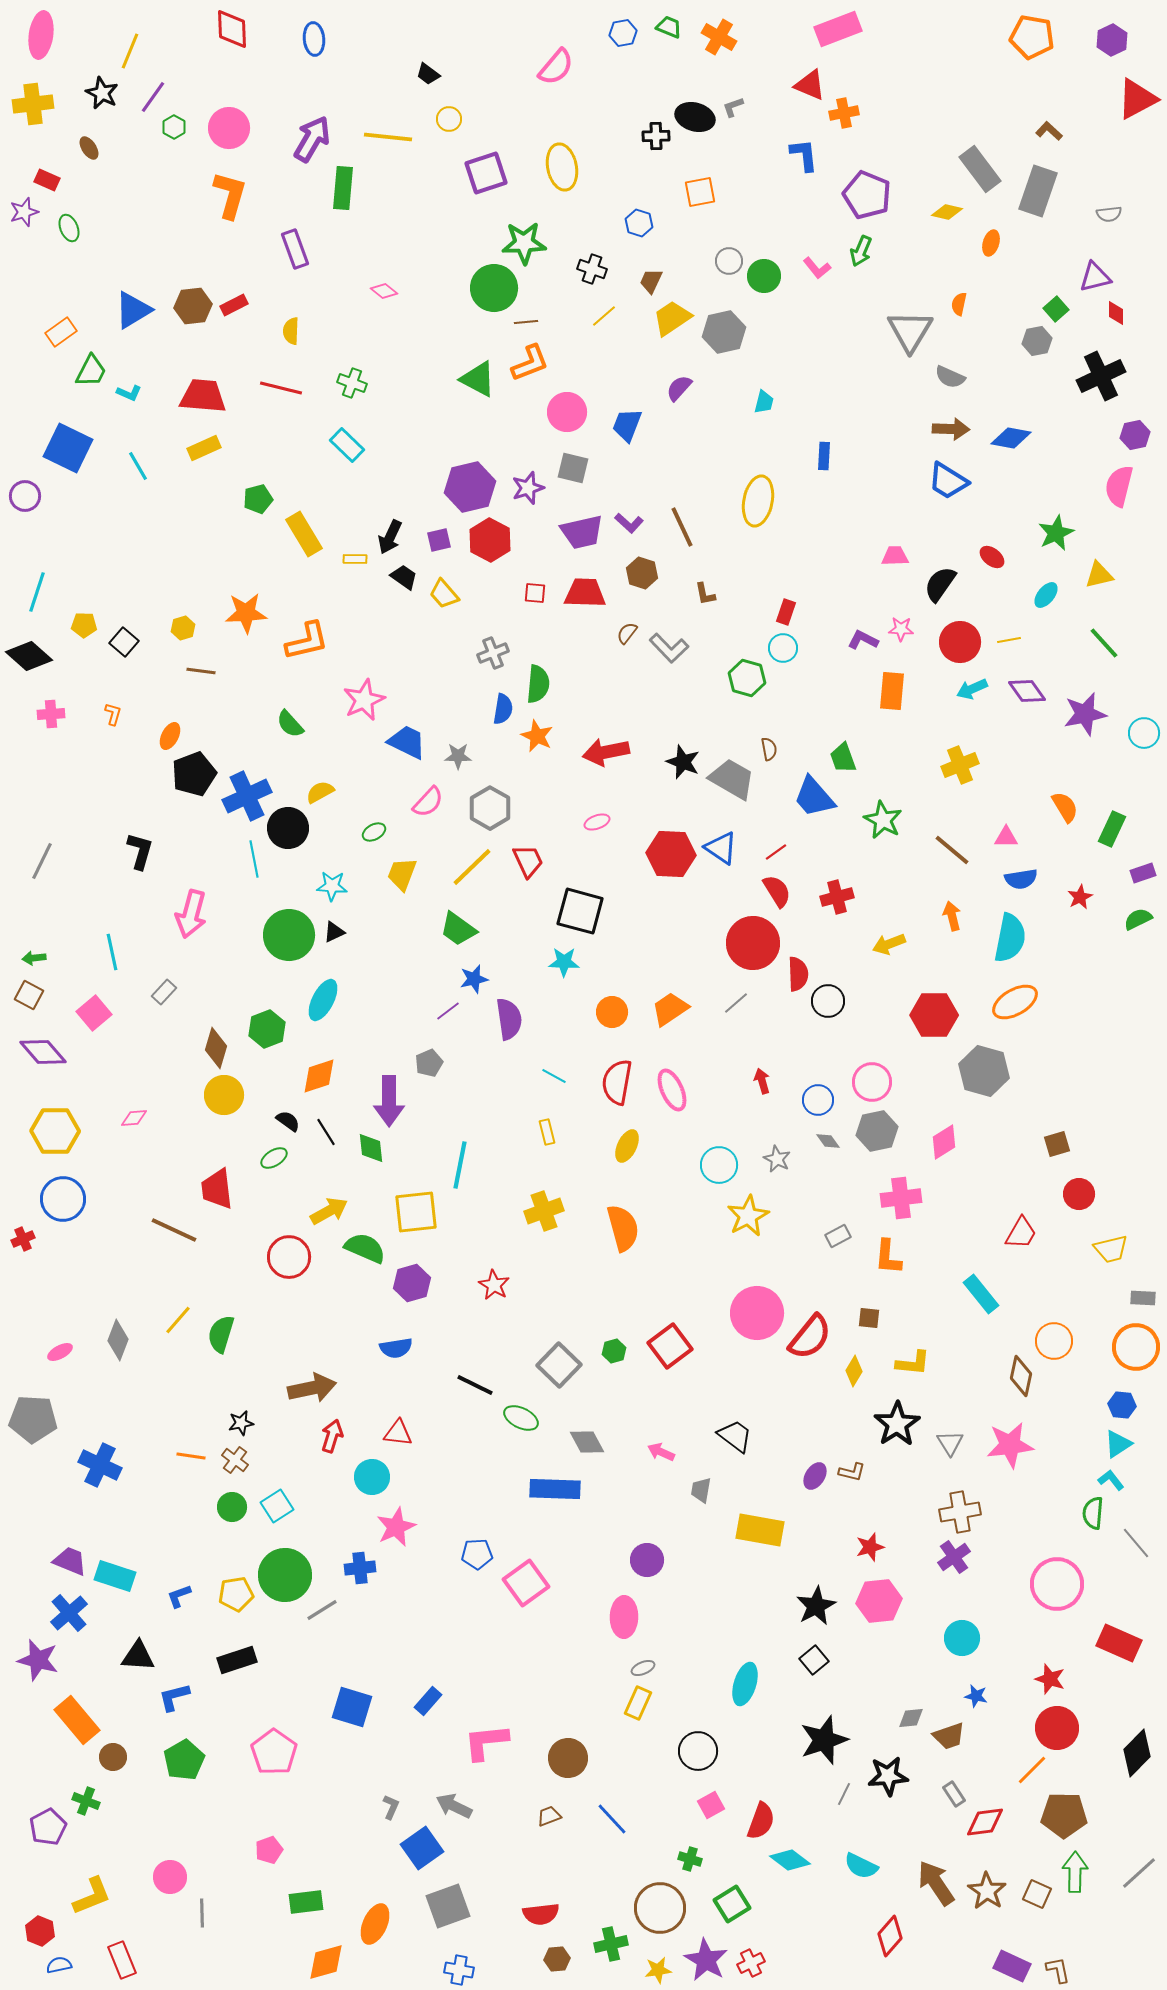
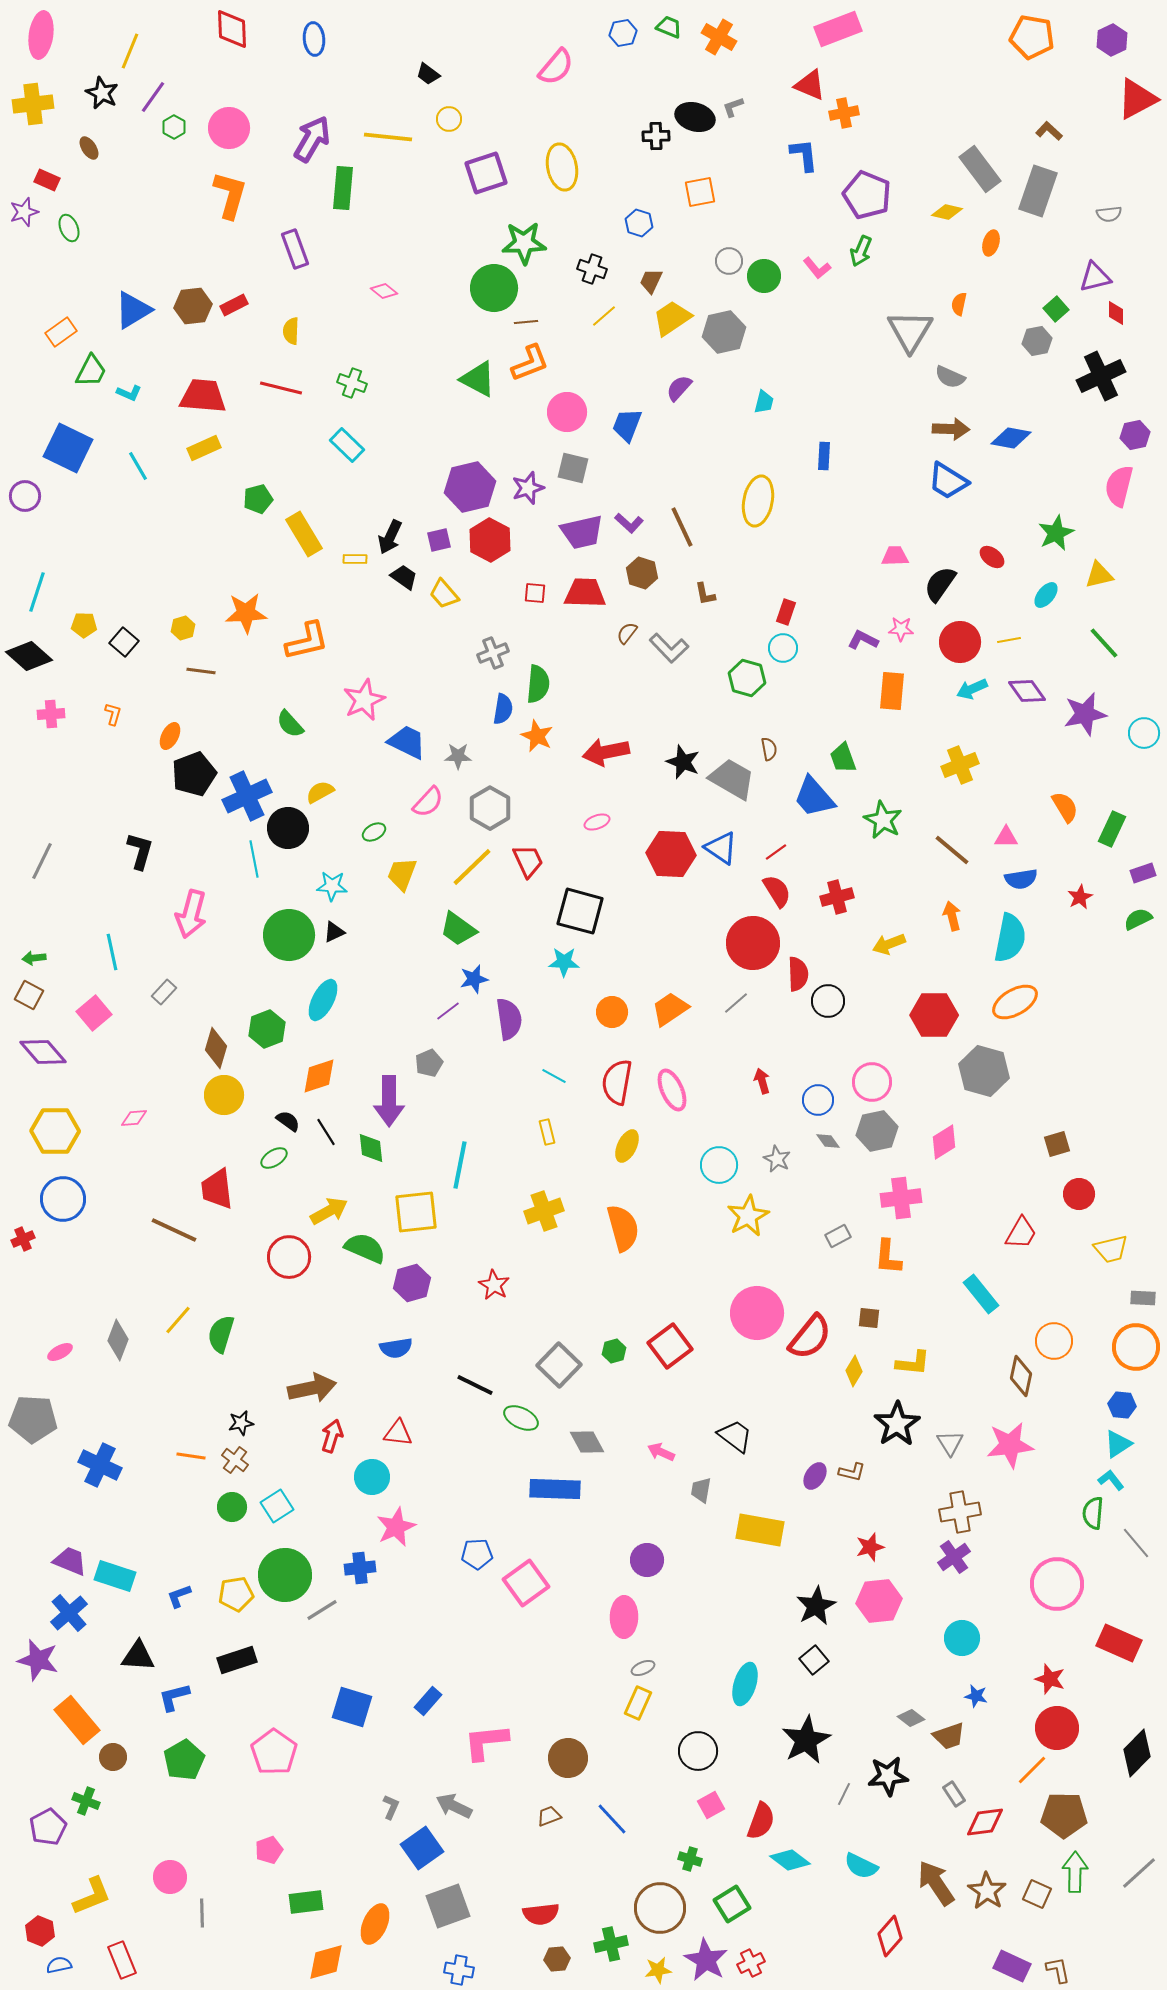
gray diamond at (911, 1718): rotated 44 degrees clockwise
black star at (824, 1740): moved 18 px left; rotated 9 degrees counterclockwise
